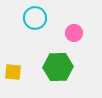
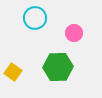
yellow square: rotated 30 degrees clockwise
